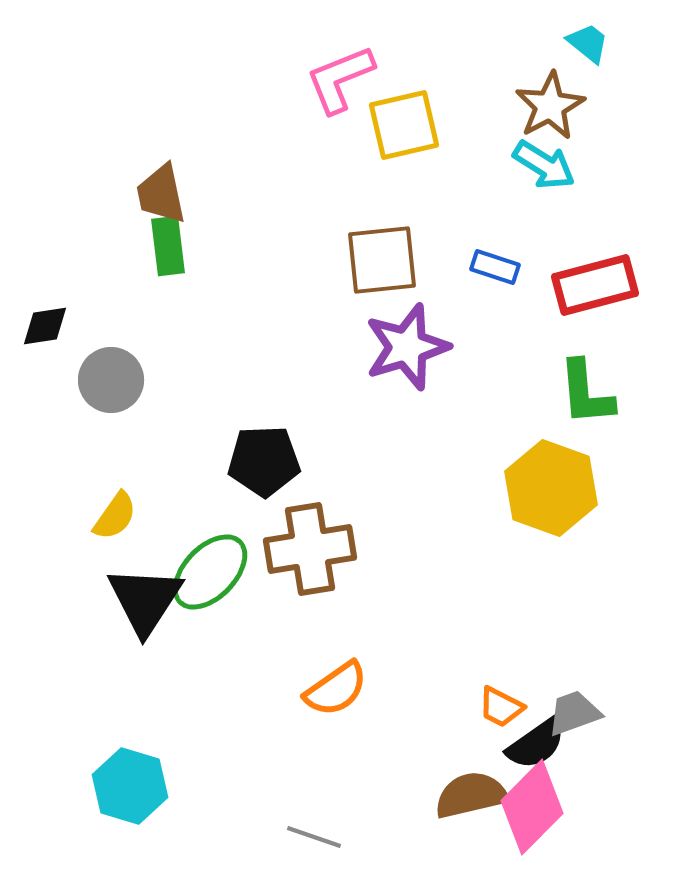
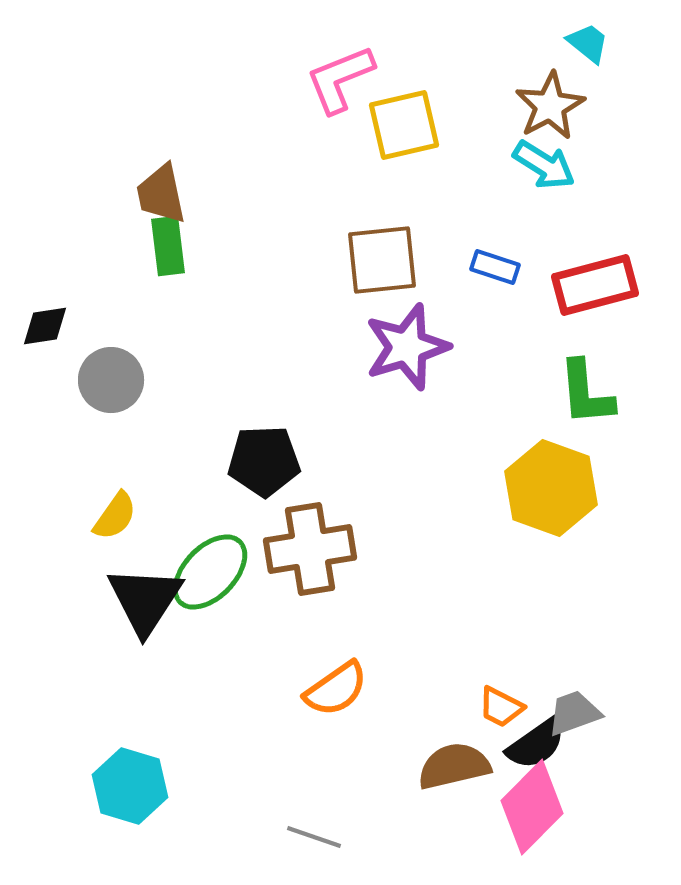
brown semicircle: moved 17 px left, 29 px up
